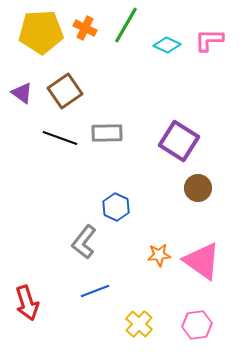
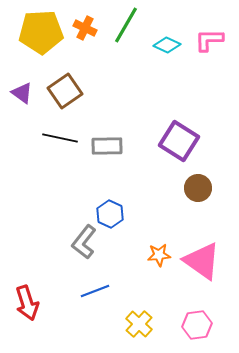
gray rectangle: moved 13 px down
black line: rotated 8 degrees counterclockwise
blue hexagon: moved 6 px left, 7 px down
